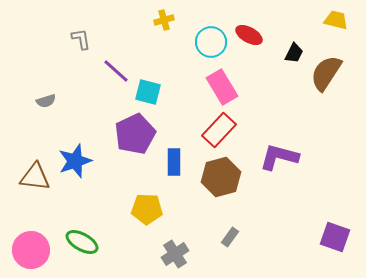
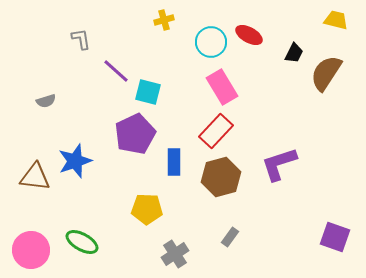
red rectangle: moved 3 px left, 1 px down
purple L-shape: moved 7 px down; rotated 33 degrees counterclockwise
